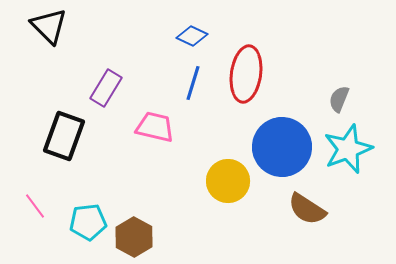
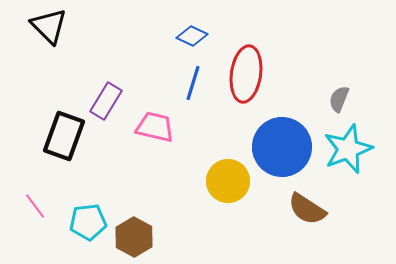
purple rectangle: moved 13 px down
